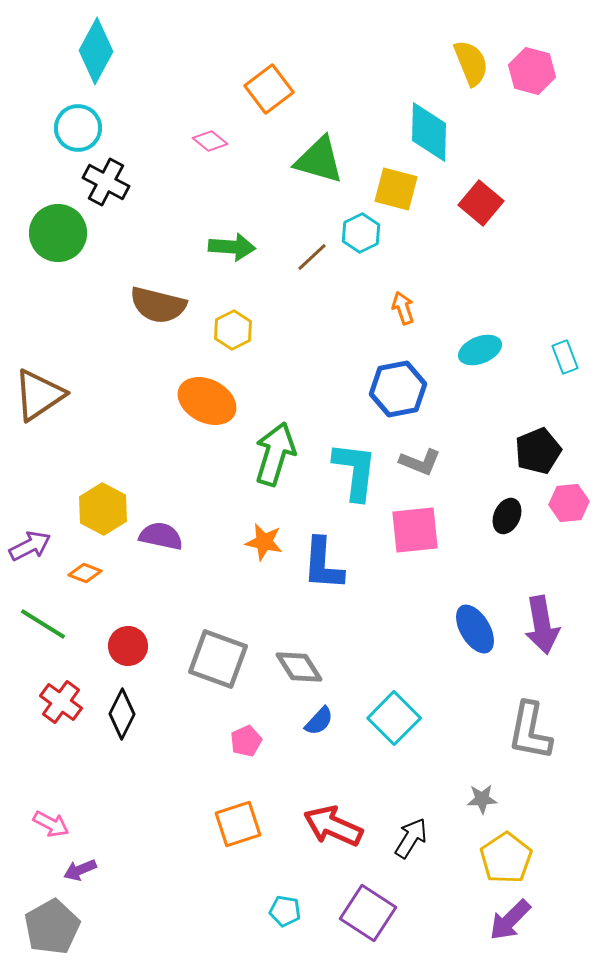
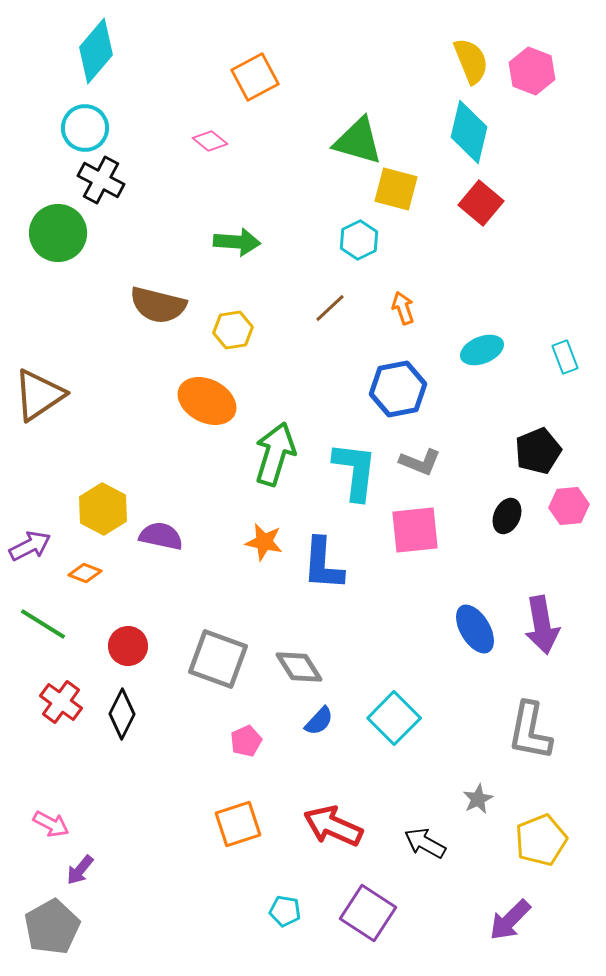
cyan diamond at (96, 51): rotated 12 degrees clockwise
yellow semicircle at (471, 63): moved 2 px up
pink hexagon at (532, 71): rotated 6 degrees clockwise
orange square at (269, 89): moved 14 px left, 12 px up; rotated 9 degrees clockwise
cyan circle at (78, 128): moved 7 px right
cyan diamond at (429, 132): moved 40 px right; rotated 12 degrees clockwise
green triangle at (319, 160): moved 39 px right, 19 px up
black cross at (106, 182): moved 5 px left, 2 px up
cyan hexagon at (361, 233): moved 2 px left, 7 px down
green arrow at (232, 247): moved 5 px right, 5 px up
brown line at (312, 257): moved 18 px right, 51 px down
yellow hexagon at (233, 330): rotated 18 degrees clockwise
cyan ellipse at (480, 350): moved 2 px right
pink hexagon at (569, 503): moved 3 px down
gray star at (482, 799): moved 4 px left; rotated 24 degrees counterclockwise
black arrow at (411, 838): moved 14 px right, 5 px down; rotated 93 degrees counterclockwise
yellow pentagon at (506, 858): moved 35 px right, 18 px up; rotated 12 degrees clockwise
purple arrow at (80, 870): rotated 28 degrees counterclockwise
